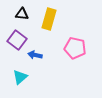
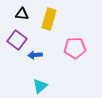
pink pentagon: rotated 15 degrees counterclockwise
blue arrow: rotated 16 degrees counterclockwise
cyan triangle: moved 20 px right, 9 px down
